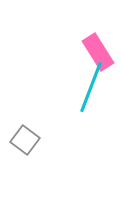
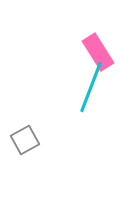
gray square: rotated 24 degrees clockwise
